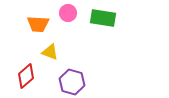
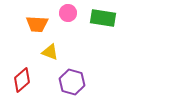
orange trapezoid: moved 1 px left
red diamond: moved 4 px left, 4 px down
